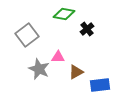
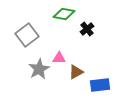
pink triangle: moved 1 px right, 1 px down
gray star: rotated 20 degrees clockwise
